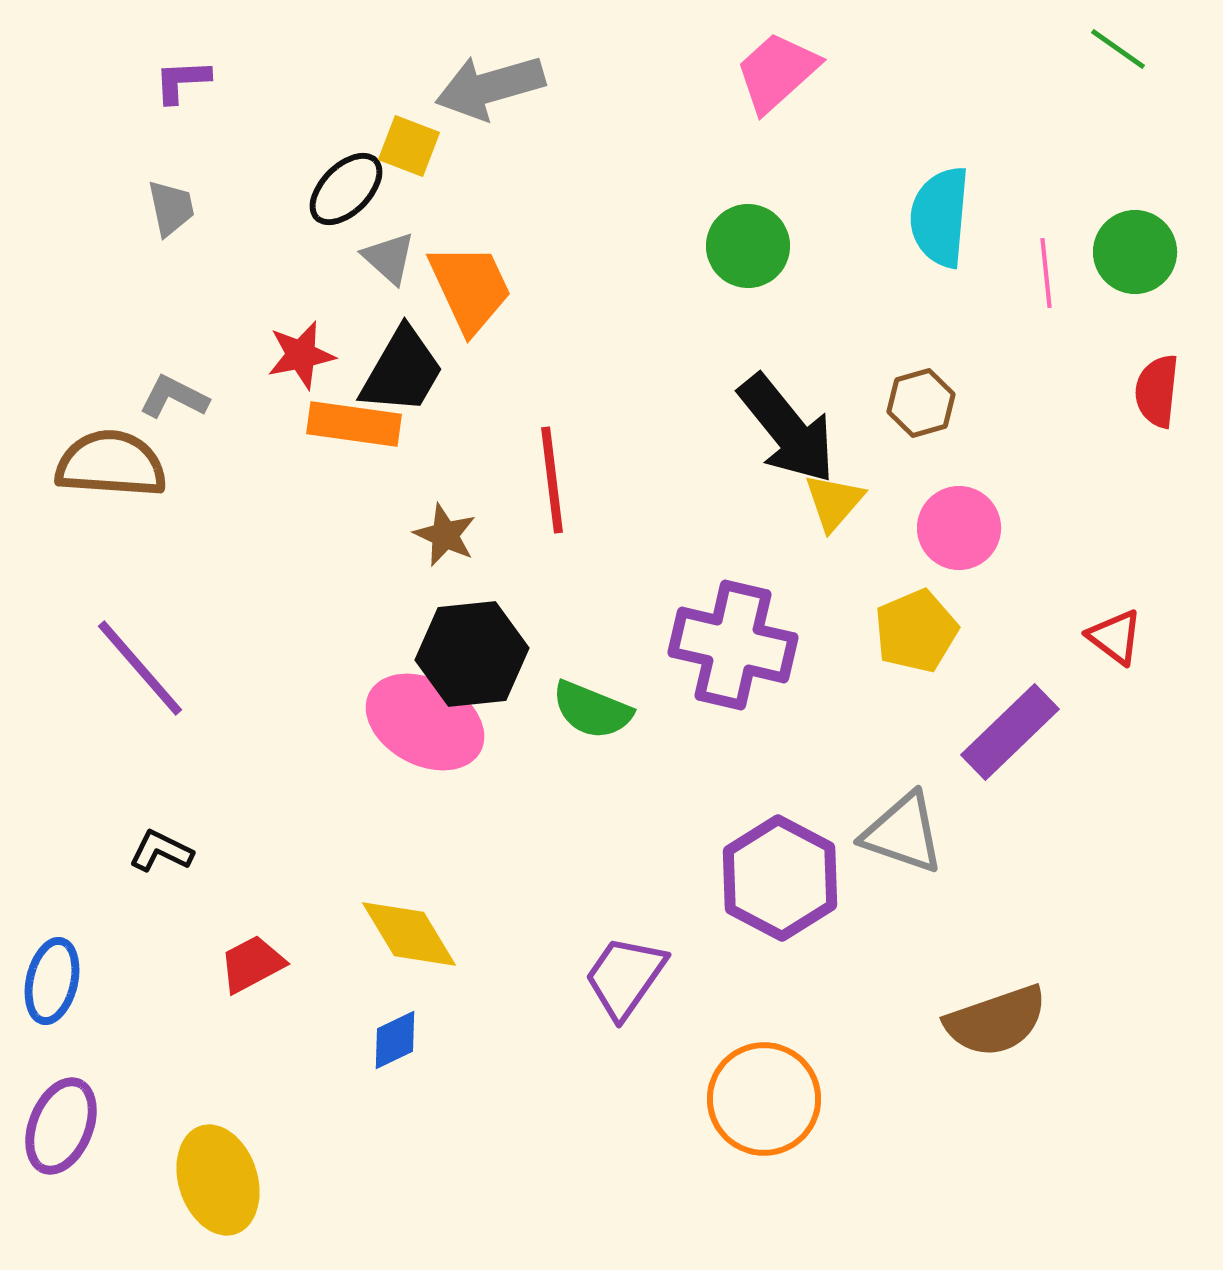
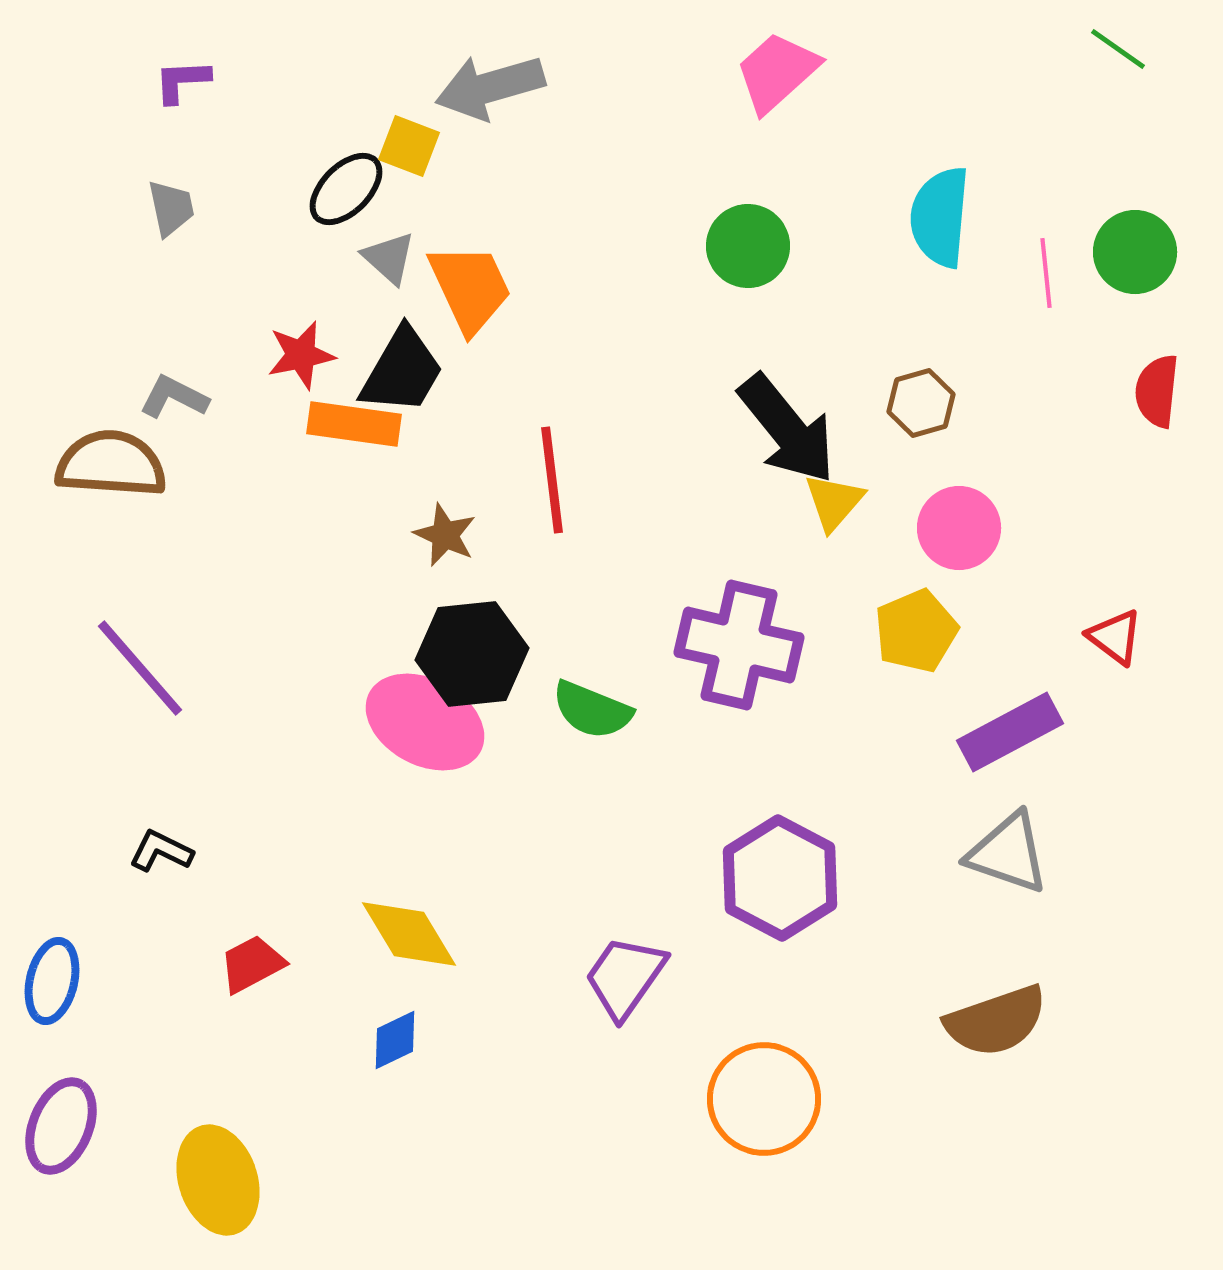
purple cross at (733, 645): moved 6 px right
purple rectangle at (1010, 732): rotated 16 degrees clockwise
gray triangle at (903, 833): moved 105 px right, 20 px down
